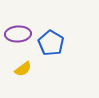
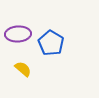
yellow semicircle: rotated 102 degrees counterclockwise
